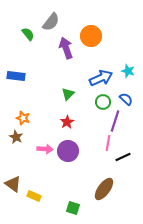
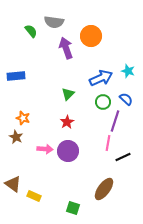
gray semicircle: moved 3 px right; rotated 60 degrees clockwise
green semicircle: moved 3 px right, 3 px up
blue rectangle: rotated 12 degrees counterclockwise
